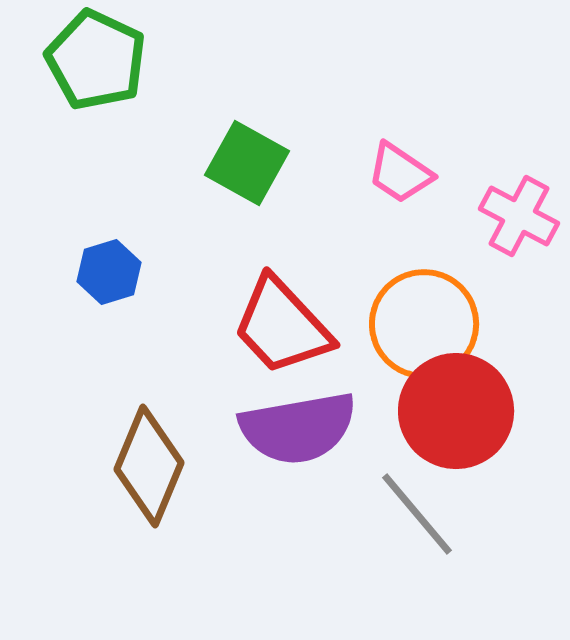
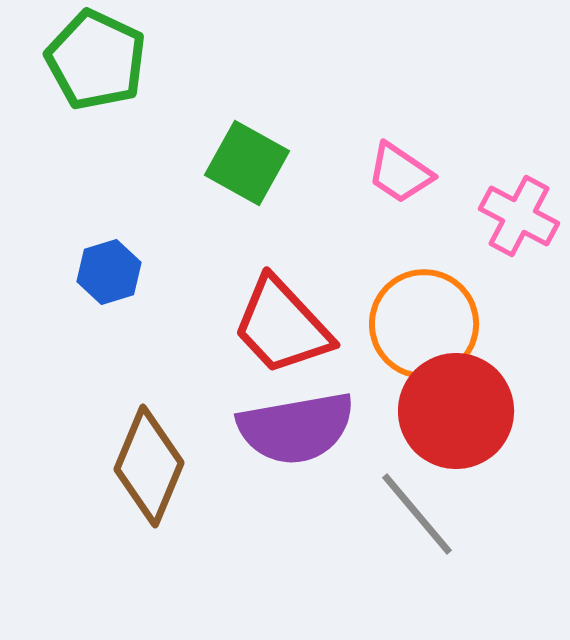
purple semicircle: moved 2 px left
